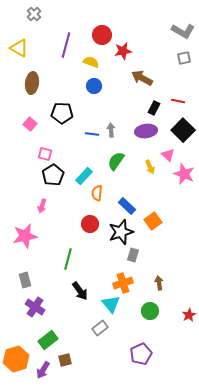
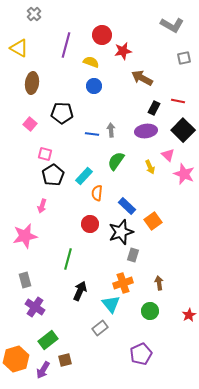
gray L-shape at (183, 31): moved 11 px left, 6 px up
black arrow at (80, 291): rotated 120 degrees counterclockwise
